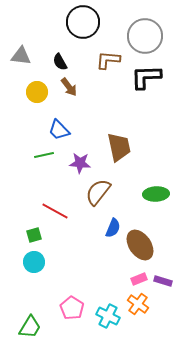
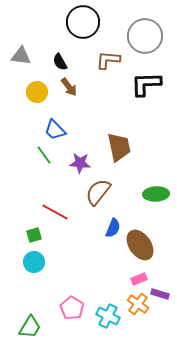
black L-shape: moved 7 px down
blue trapezoid: moved 4 px left
green line: rotated 66 degrees clockwise
red line: moved 1 px down
purple rectangle: moved 3 px left, 13 px down
